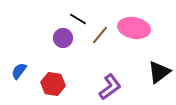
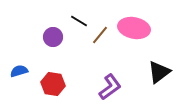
black line: moved 1 px right, 2 px down
purple circle: moved 10 px left, 1 px up
blue semicircle: rotated 36 degrees clockwise
